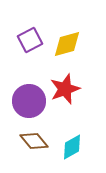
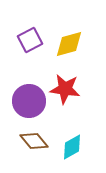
yellow diamond: moved 2 px right
red star: rotated 28 degrees clockwise
